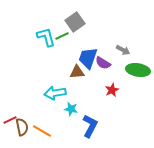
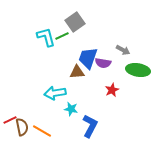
purple semicircle: rotated 21 degrees counterclockwise
